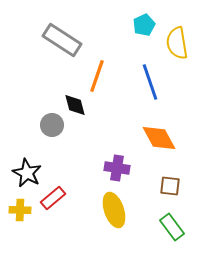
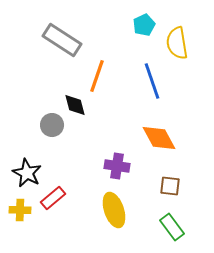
blue line: moved 2 px right, 1 px up
purple cross: moved 2 px up
